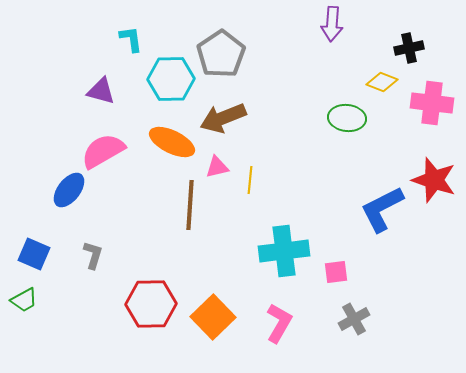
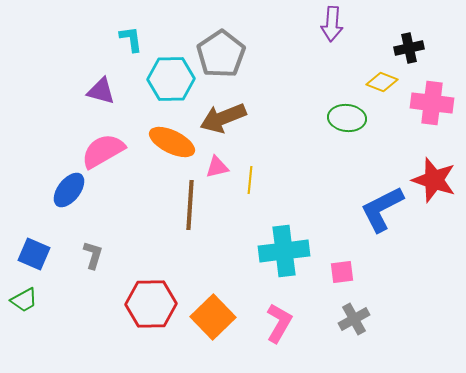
pink square: moved 6 px right
